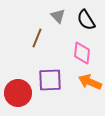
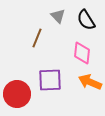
red circle: moved 1 px left, 1 px down
